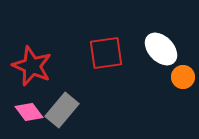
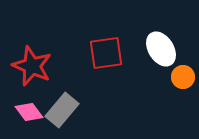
white ellipse: rotated 12 degrees clockwise
